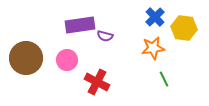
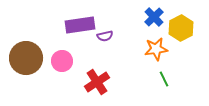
blue cross: moved 1 px left
yellow hexagon: moved 3 px left; rotated 25 degrees clockwise
purple semicircle: rotated 28 degrees counterclockwise
orange star: moved 3 px right, 1 px down
pink circle: moved 5 px left, 1 px down
red cross: rotated 30 degrees clockwise
